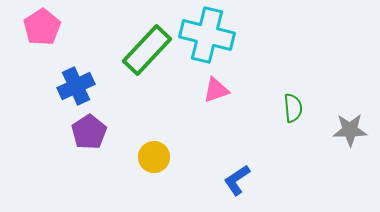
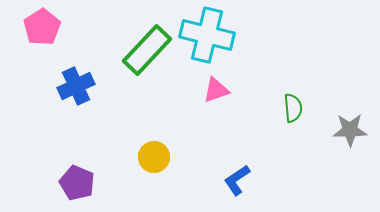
purple pentagon: moved 12 px left, 51 px down; rotated 16 degrees counterclockwise
